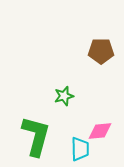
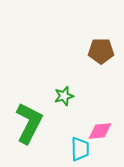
green L-shape: moved 7 px left, 13 px up; rotated 12 degrees clockwise
